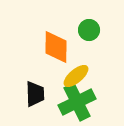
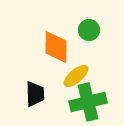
green cross: moved 11 px right; rotated 12 degrees clockwise
